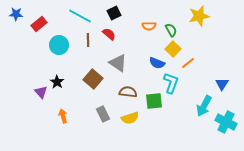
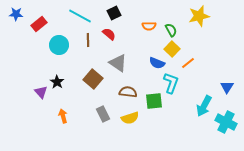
yellow square: moved 1 px left
blue triangle: moved 5 px right, 3 px down
